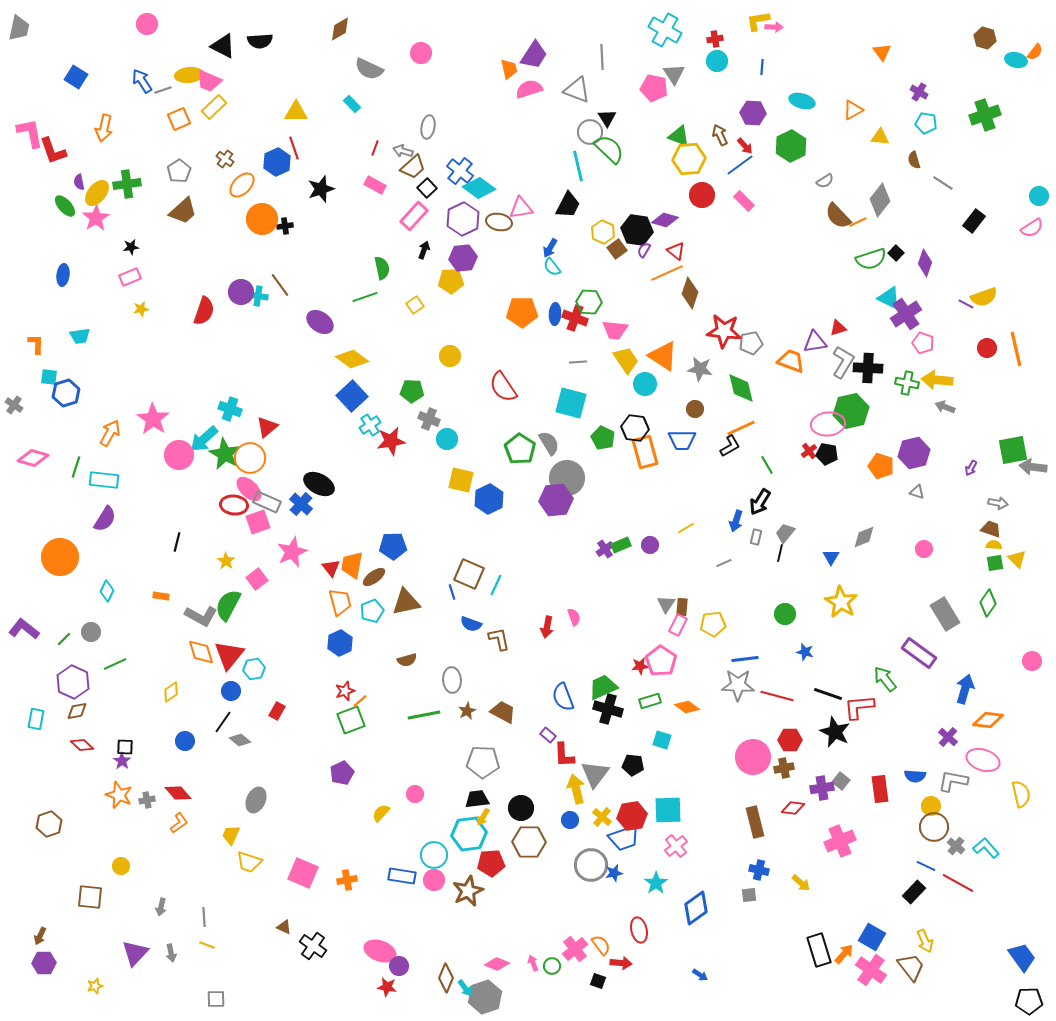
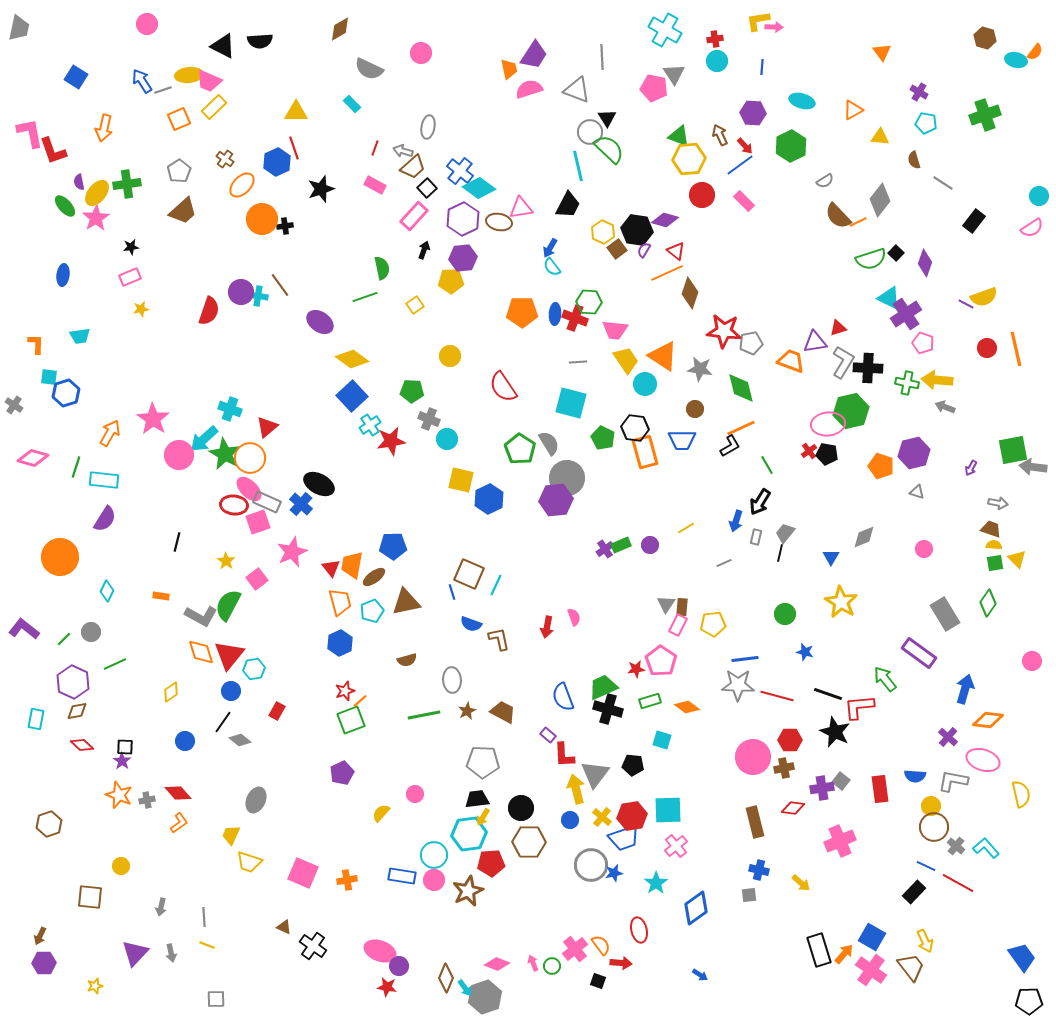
red semicircle at (204, 311): moved 5 px right
red star at (640, 666): moved 4 px left, 3 px down
